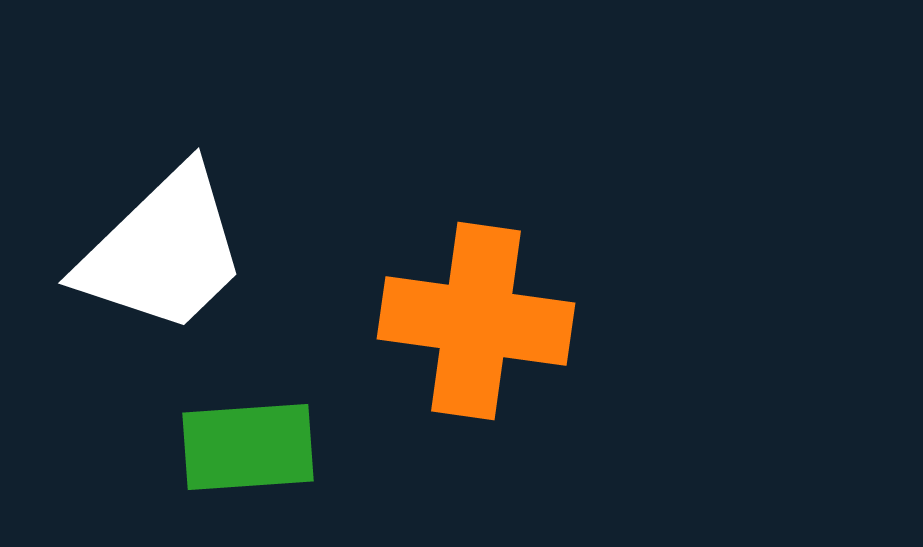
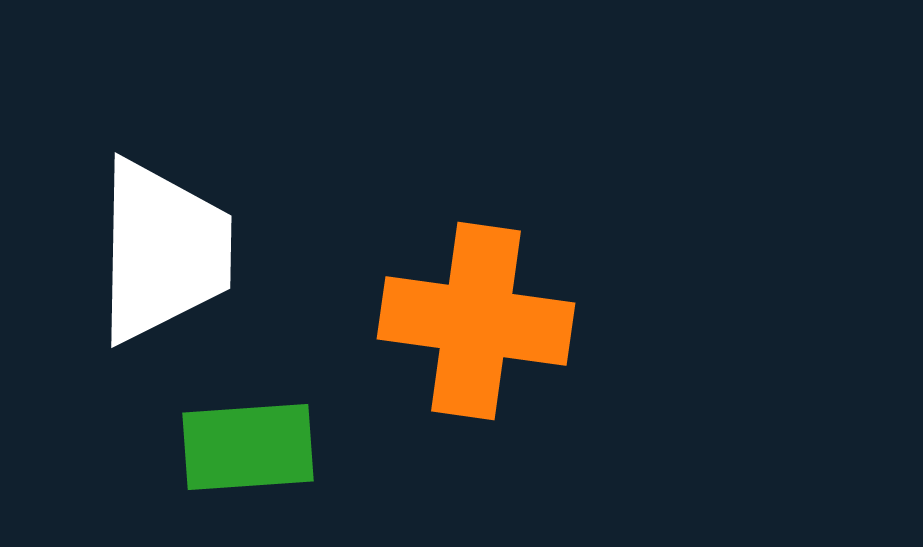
white trapezoid: rotated 45 degrees counterclockwise
